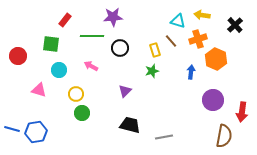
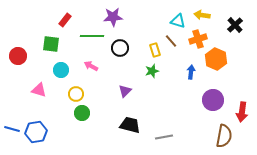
cyan circle: moved 2 px right
